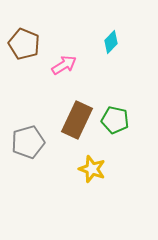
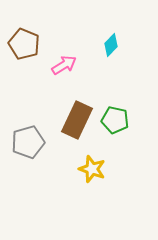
cyan diamond: moved 3 px down
